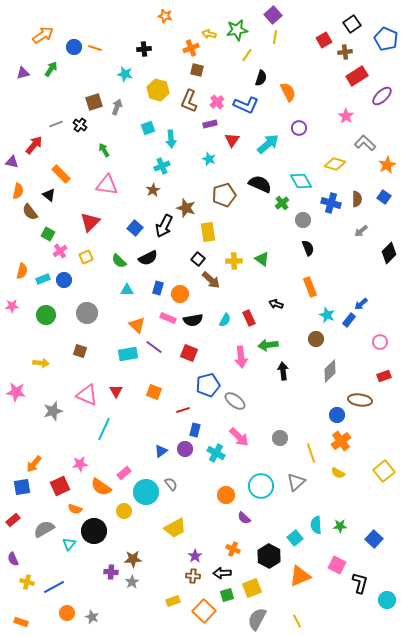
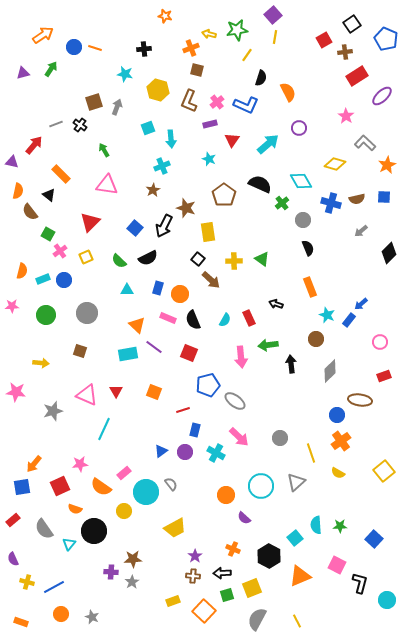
brown pentagon at (224, 195): rotated 20 degrees counterclockwise
blue square at (384, 197): rotated 32 degrees counterclockwise
brown semicircle at (357, 199): rotated 77 degrees clockwise
black semicircle at (193, 320): rotated 78 degrees clockwise
black arrow at (283, 371): moved 8 px right, 7 px up
purple circle at (185, 449): moved 3 px down
gray semicircle at (44, 529): rotated 95 degrees counterclockwise
orange circle at (67, 613): moved 6 px left, 1 px down
